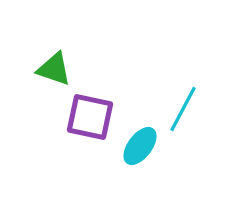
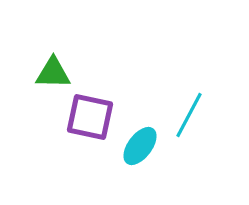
green triangle: moved 1 px left, 4 px down; rotated 18 degrees counterclockwise
cyan line: moved 6 px right, 6 px down
